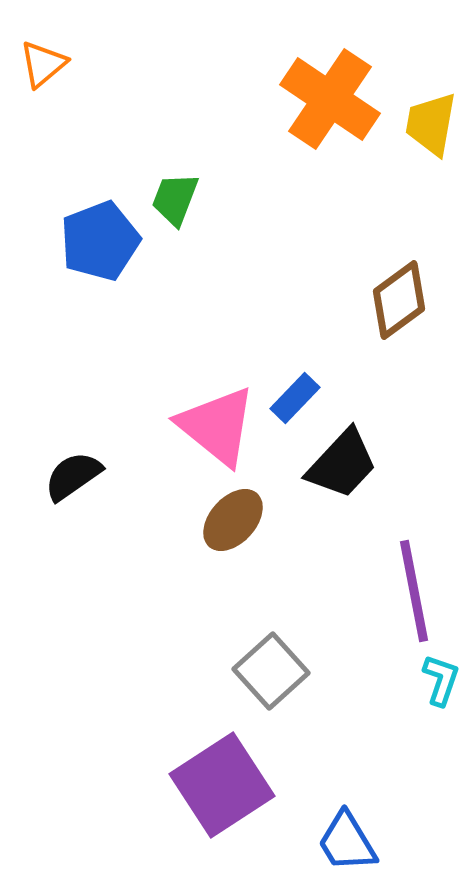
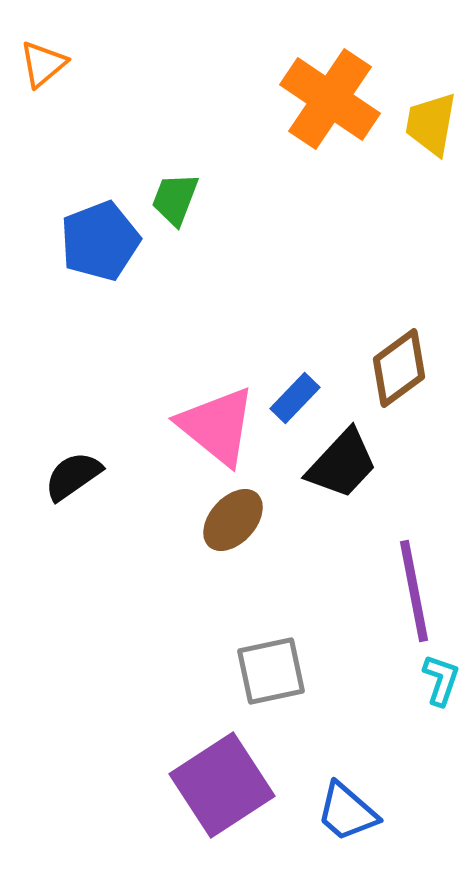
brown diamond: moved 68 px down
gray square: rotated 30 degrees clockwise
blue trapezoid: moved 30 px up; rotated 18 degrees counterclockwise
